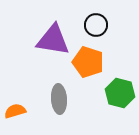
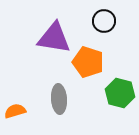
black circle: moved 8 px right, 4 px up
purple triangle: moved 1 px right, 2 px up
